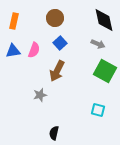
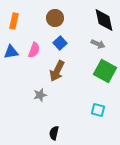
blue triangle: moved 2 px left, 1 px down
